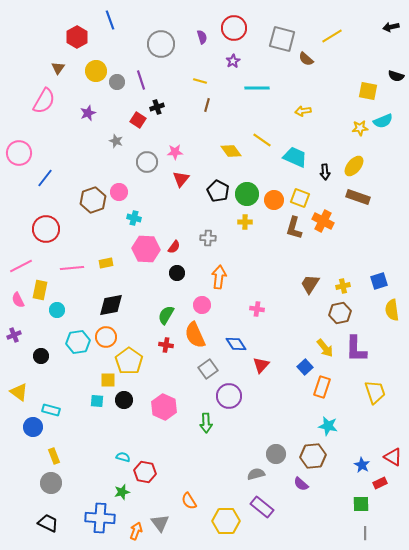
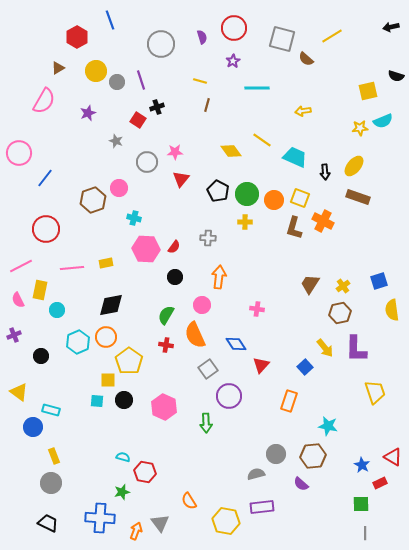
brown triangle at (58, 68): rotated 24 degrees clockwise
yellow square at (368, 91): rotated 24 degrees counterclockwise
pink circle at (119, 192): moved 4 px up
black circle at (177, 273): moved 2 px left, 4 px down
yellow cross at (343, 286): rotated 24 degrees counterclockwise
cyan hexagon at (78, 342): rotated 15 degrees counterclockwise
orange rectangle at (322, 387): moved 33 px left, 14 px down
purple rectangle at (262, 507): rotated 45 degrees counterclockwise
yellow hexagon at (226, 521): rotated 12 degrees clockwise
